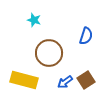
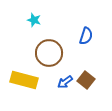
brown square: rotated 18 degrees counterclockwise
